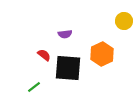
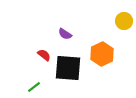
purple semicircle: rotated 40 degrees clockwise
